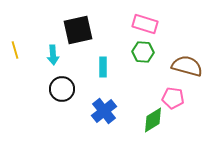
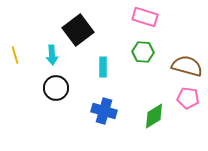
pink rectangle: moved 7 px up
black square: rotated 24 degrees counterclockwise
yellow line: moved 5 px down
cyan arrow: moved 1 px left
black circle: moved 6 px left, 1 px up
pink pentagon: moved 15 px right
blue cross: rotated 35 degrees counterclockwise
green diamond: moved 1 px right, 4 px up
